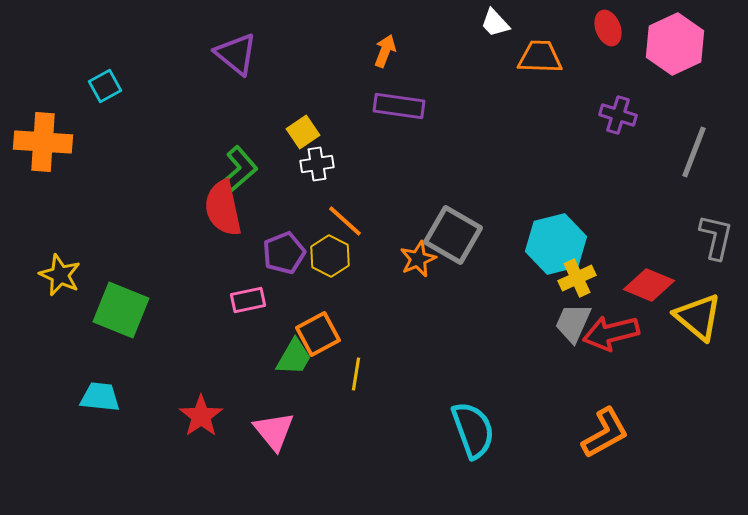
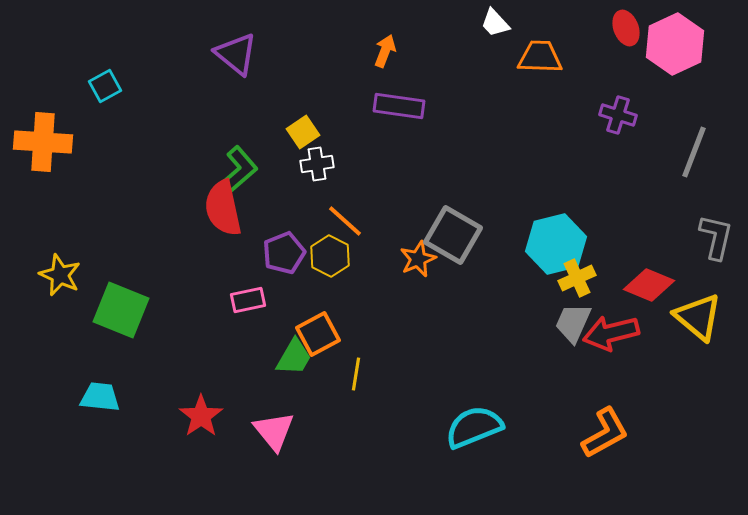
red ellipse: moved 18 px right
cyan semicircle: moved 1 px right, 3 px up; rotated 92 degrees counterclockwise
